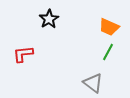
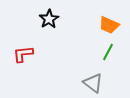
orange trapezoid: moved 2 px up
